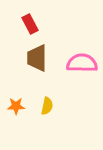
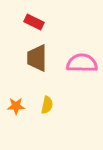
red rectangle: moved 4 px right, 2 px up; rotated 36 degrees counterclockwise
yellow semicircle: moved 1 px up
